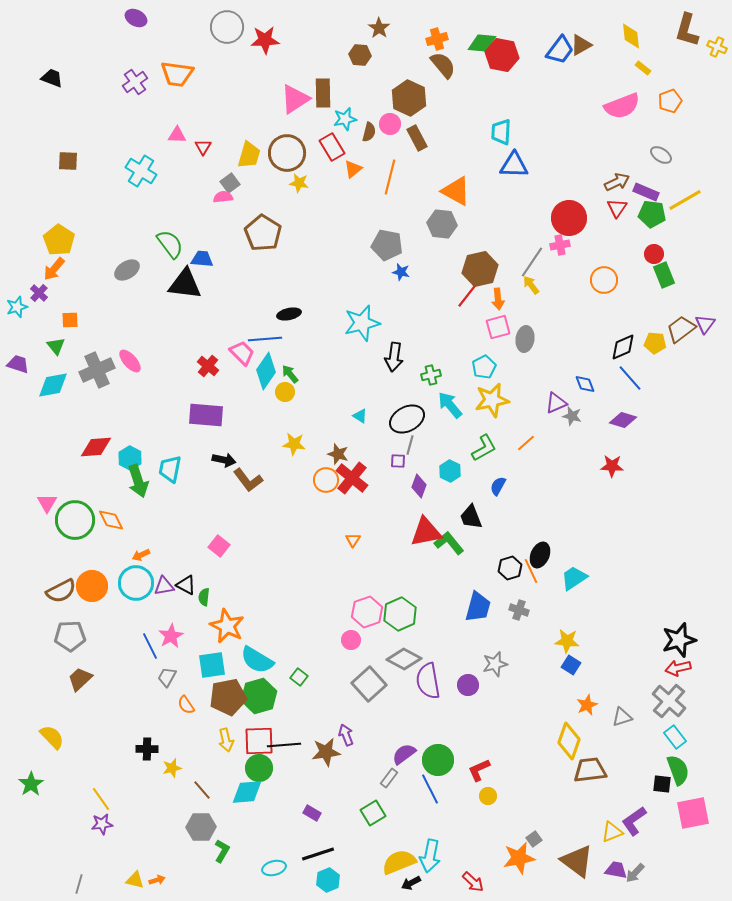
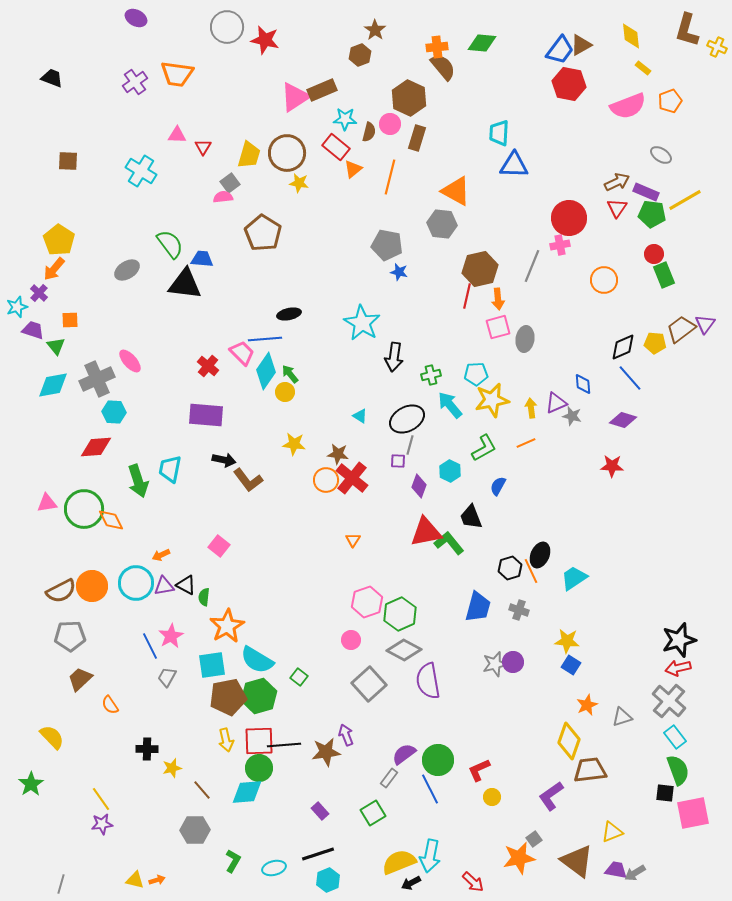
brown star at (379, 28): moved 4 px left, 2 px down
orange cross at (437, 39): moved 8 px down; rotated 10 degrees clockwise
red star at (265, 40): rotated 16 degrees clockwise
brown hexagon at (360, 55): rotated 25 degrees counterclockwise
red hexagon at (502, 55): moved 67 px right, 29 px down
brown semicircle at (443, 65): moved 2 px down
brown rectangle at (323, 93): moved 1 px left, 3 px up; rotated 68 degrees clockwise
pink triangle at (295, 99): moved 2 px up
pink semicircle at (622, 106): moved 6 px right
cyan star at (345, 119): rotated 15 degrees clockwise
cyan trapezoid at (501, 132): moved 2 px left, 1 px down
brown rectangle at (417, 138): rotated 45 degrees clockwise
red rectangle at (332, 147): moved 4 px right; rotated 20 degrees counterclockwise
gray line at (532, 262): moved 4 px down; rotated 12 degrees counterclockwise
blue star at (401, 272): moved 2 px left
yellow arrow at (531, 285): moved 123 px down; rotated 30 degrees clockwise
red line at (467, 296): rotated 25 degrees counterclockwise
cyan star at (362, 323): rotated 27 degrees counterclockwise
purple trapezoid at (18, 364): moved 15 px right, 34 px up
cyan pentagon at (484, 367): moved 8 px left, 7 px down; rotated 25 degrees clockwise
gray cross at (97, 370): moved 9 px down
blue diamond at (585, 384): moved 2 px left; rotated 15 degrees clockwise
orange line at (526, 443): rotated 18 degrees clockwise
brown star at (338, 454): rotated 10 degrees counterclockwise
cyan hexagon at (130, 458): moved 16 px left, 46 px up; rotated 25 degrees counterclockwise
pink triangle at (47, 503): rotated 50 degrees clockwise
green circle at (75, 520): moved 9 px right, 11 px up
orange arrow at (141, 555): moved 20 px right
pink hexagon at (367, 612): moved 10 px up
orange star at (227, 626): rotated 16 degrees clockwise
gray diamond at (404, 659): moved 9 px up
purple circle at (468, 685): moved 45 px right, 23 px up
orange semicircle at (186, 705): moved 76 px left
black square at (662, 784): moved 3 px right, 9 px down
yellow circle at (488, 796): moved 4 px right, 1 px down
purple rectangle at (312, 813): moved 8 px right, 2 px up; rotated 18 degrees clockwise
purple L-shape at (634, 821): moved 83 px left, 25 px up
gray hexagon at (201, 827): moved 6 px left, 3 px down
green L-shape at (222, 851): moved 11 px right, 10 px down
gray arrow at (635, 873): rotated 15 degrees clockwise
gray line at (79, 884): moved 18 px left
